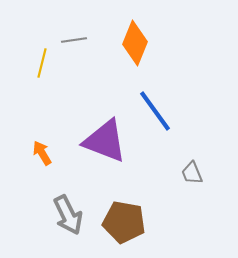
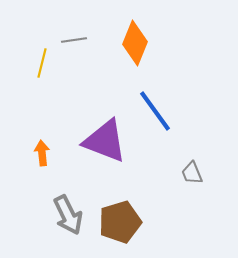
orange arrow: rotated 25 degrees clockwise
brown pentagon: moved 4 px left; rotated 27 degrees counterclockwise
